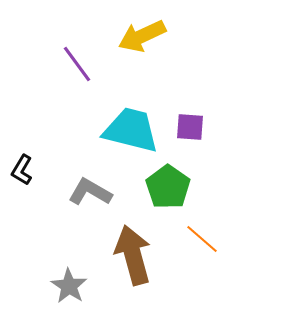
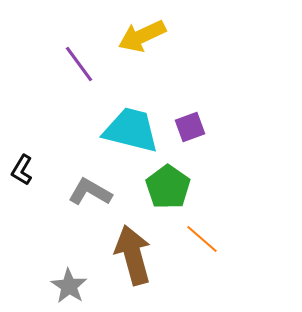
purple line: moved 2 px right
purple square: rotated 24 degrees counterclockwise
